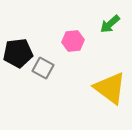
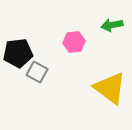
green arrow: moved 2 px right, 1 px down; rotated 30 degrees clockwise
pink hexagon: moved 1 px right, 1 px down
gray square: moved 6 px left, 4 px down
